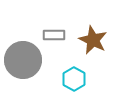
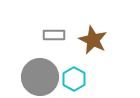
gray circle: moved 17 px right, 17 px down
